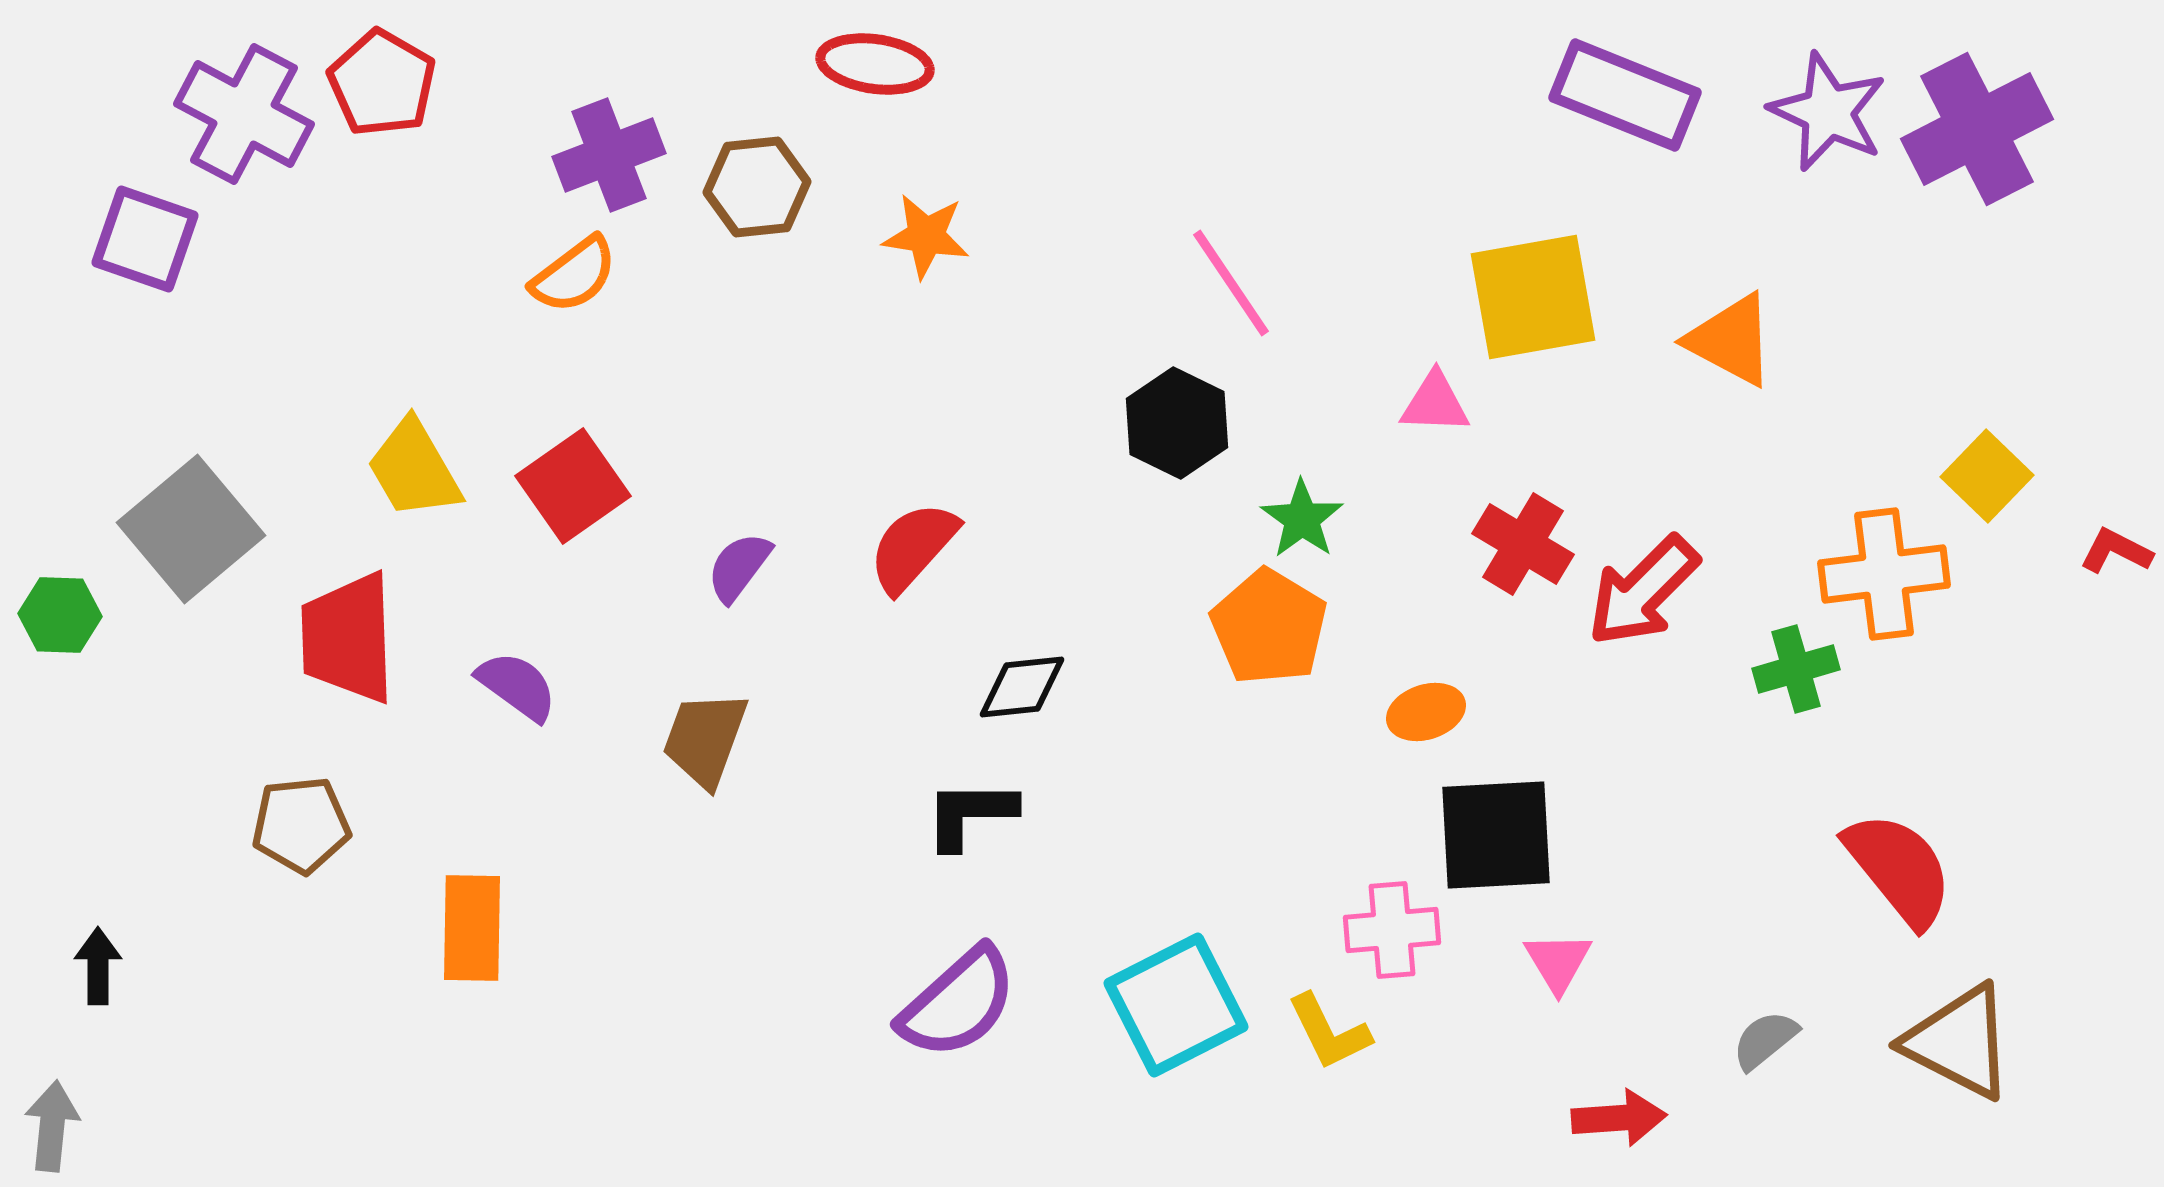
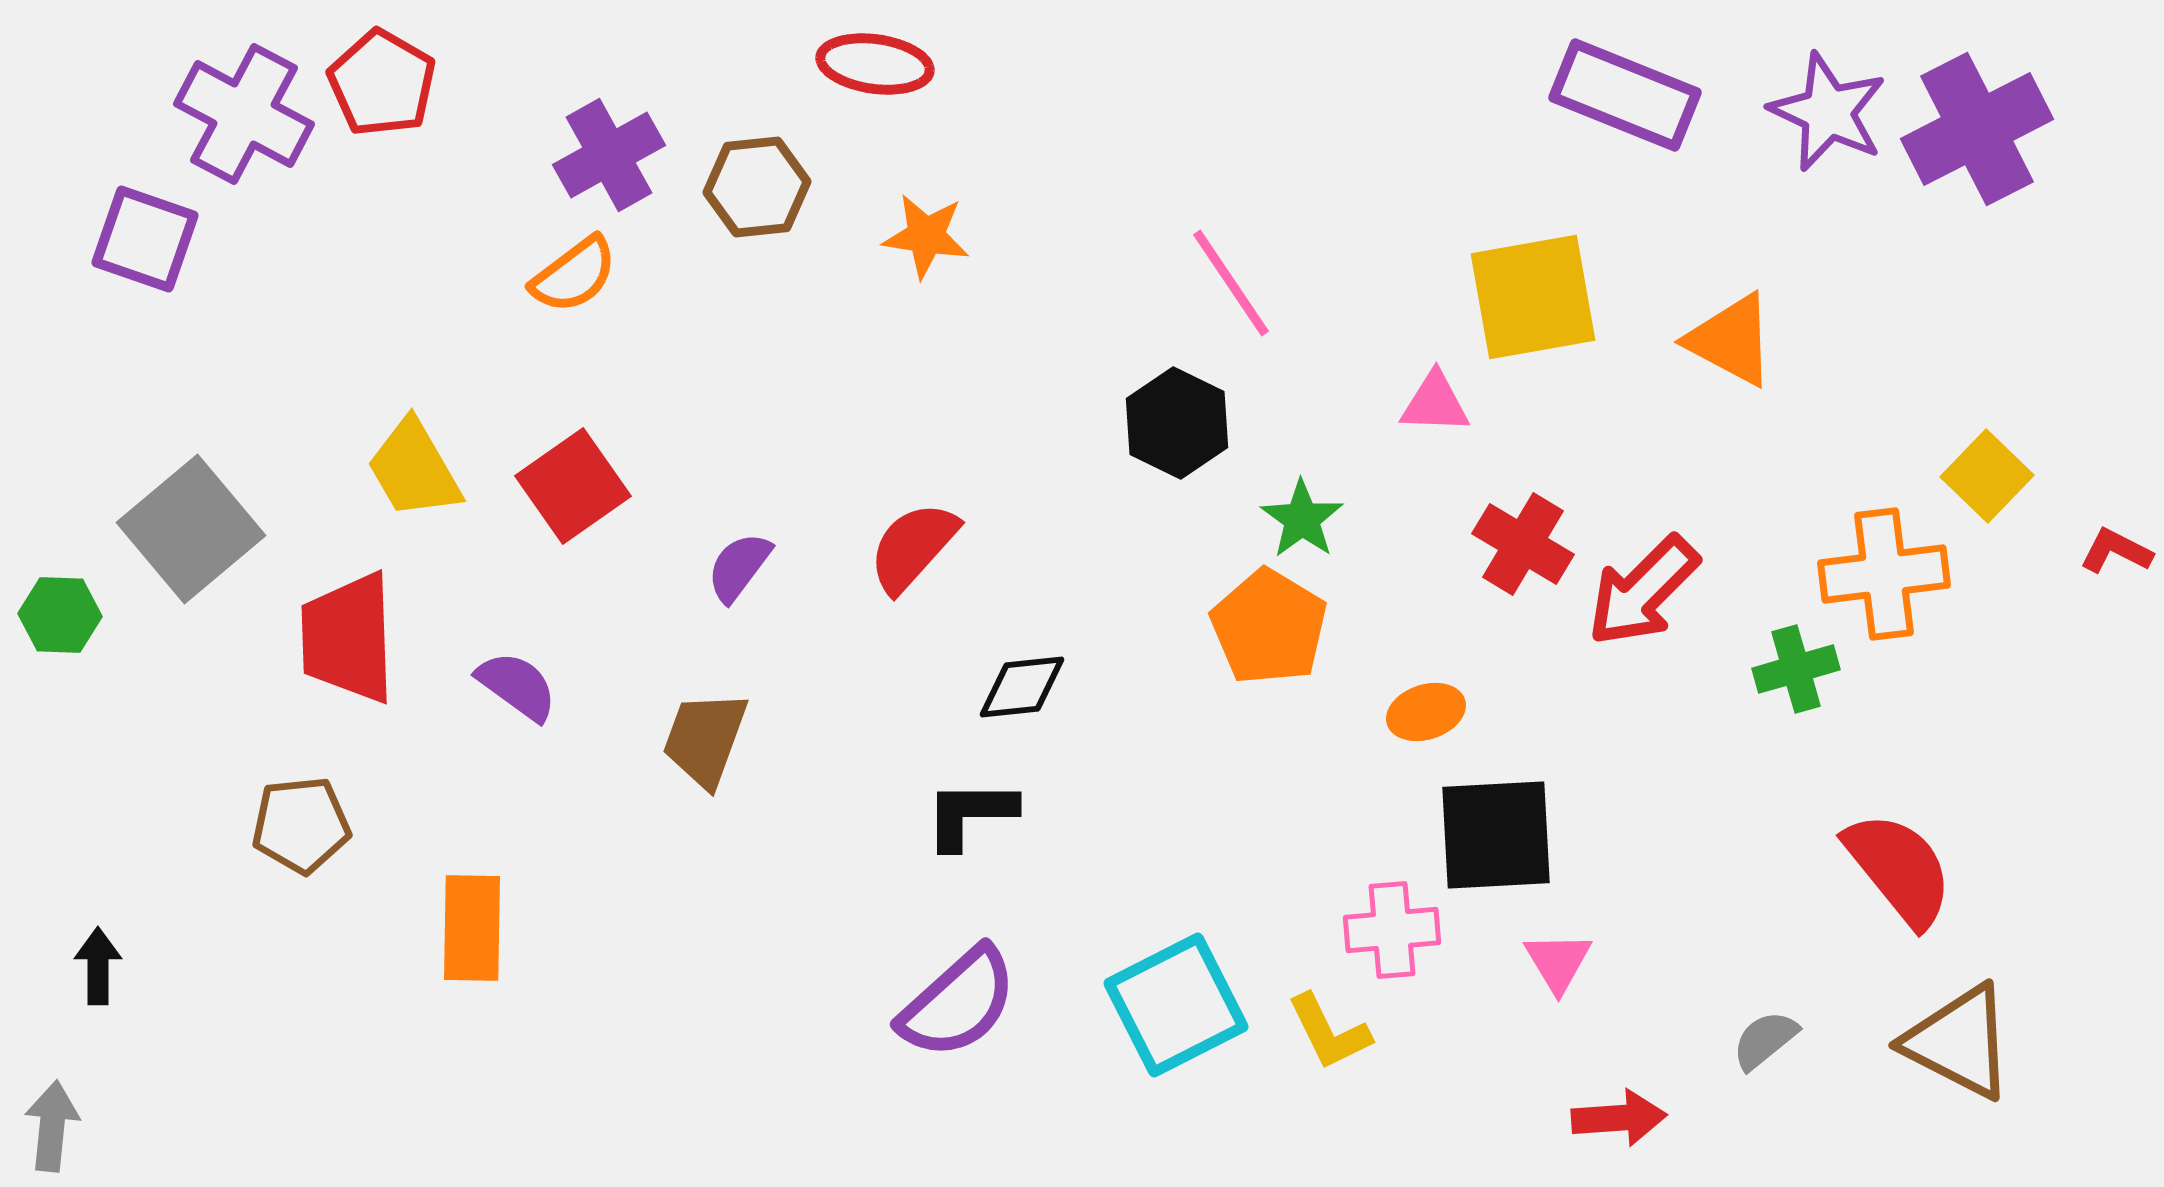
purple cross at (609, 155): rotated 8 degrees counterclockwise
